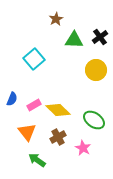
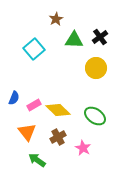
cyan square: moved 10 px up
yellow circle: moved 2 px up
blue semicircle: moved 2 px right, 1 px up
green ellipse: moved 1 px right, 4 px up
